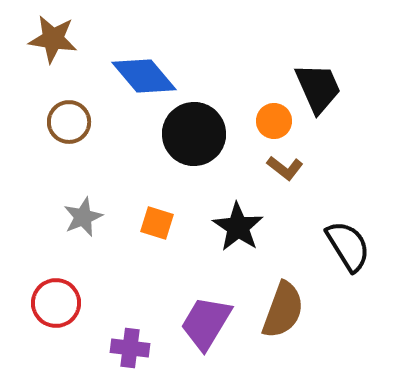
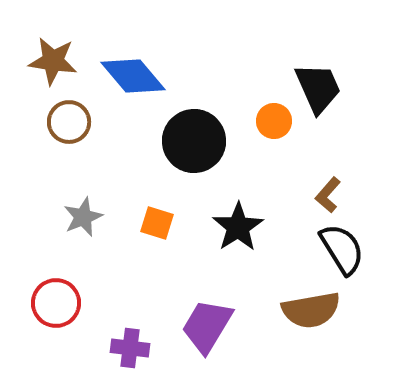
brown star: moved 22 px down
blue diamond: moved 11 px left
black circle: moved 7 px down
brown L-shape: moved 43 px right, 27 px down; rotated 93 degrees clockwise
black star: rotated 6 degrees clockwise
black semicircle: moved 6 px left, 3 px down
brown semicircle: moved 28 px right; rotated 60 degrees clockwise
purple trapezoid: moved 1 px right, 3 px down
